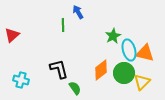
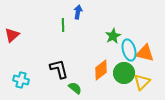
blue arrow: rotated 40 degrees clockwise
green semicircle: rotated 16 degrees counterclockwise
